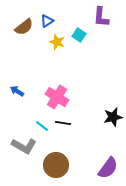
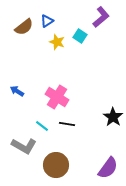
purple L-shape: rotated 135 degrees counterclockwise
cyan square: moved 1 px right, 1 px down
black star: rotated 24 degrees counterclockwise
black line: moved 4 px right, 1 px down
